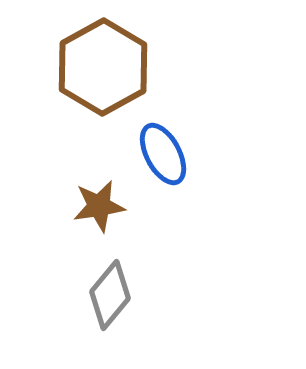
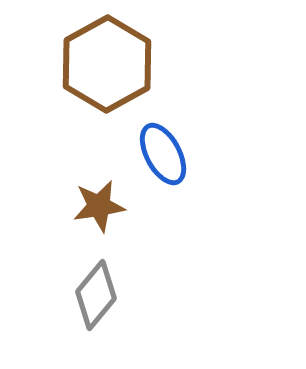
brown hexagon: moved 4 px right, 3 px up
gray diamond: moved 14 px left
